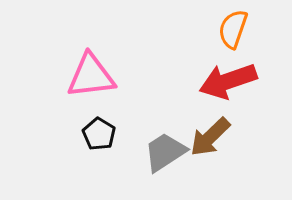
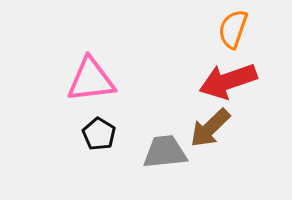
pink triangle: moved 4 px down
brown arrow: moved 9 px up
gray trapezoid: rotated 27 degrees clockwise
